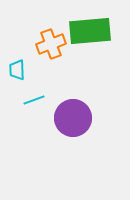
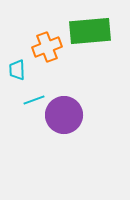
orange cross: moved 4 px left, 3 px down
purple circle: moved 9 px left, 3 px up
